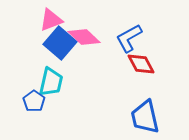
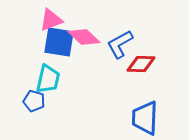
blue L-shape: moved 9 px left, 6 px down
blue square: moved 1 px left, 1 px up; rotated 32 degrees counterclockwise
red diamond: rotated 60 degrees counterclockwise
cyan trapezoid: moved 3 px left, 3 px up
blue pentagon: rotated 20 degrees counterclockwise
blue trapezoid: moved 1 px down; rotated 15 degrees clockwise
